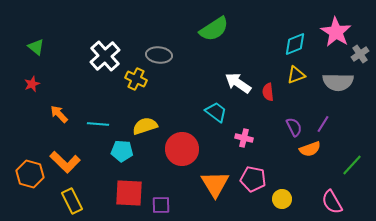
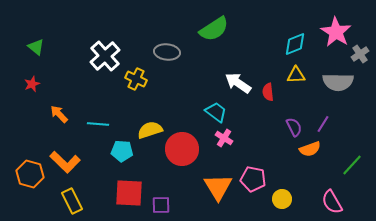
gray ellipse: moved 8 px right, 3 px up
yellow triangle: rotated 18 degrees clockwise
yellow semicircle: moved 5 px right, 4 px down
pink cross: moved 20 px left; rotated 18 degrees clockwise
orange triangle: moved 3 px right, 3 px down
